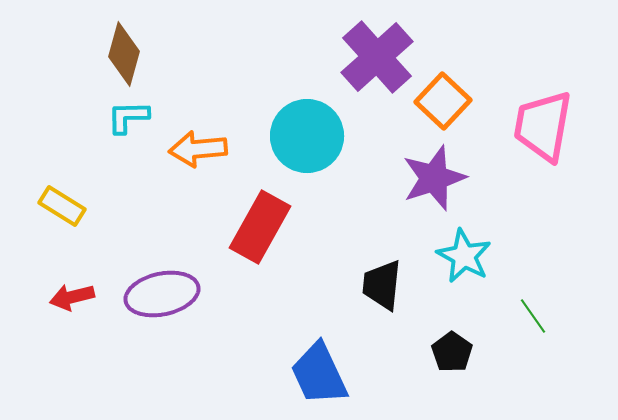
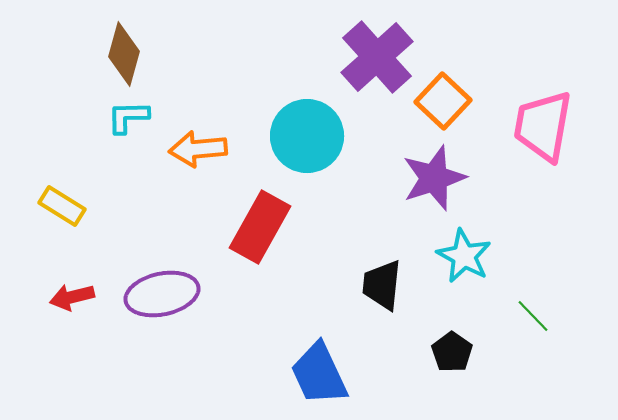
green line: rotated 9 degrees counterclockwise
